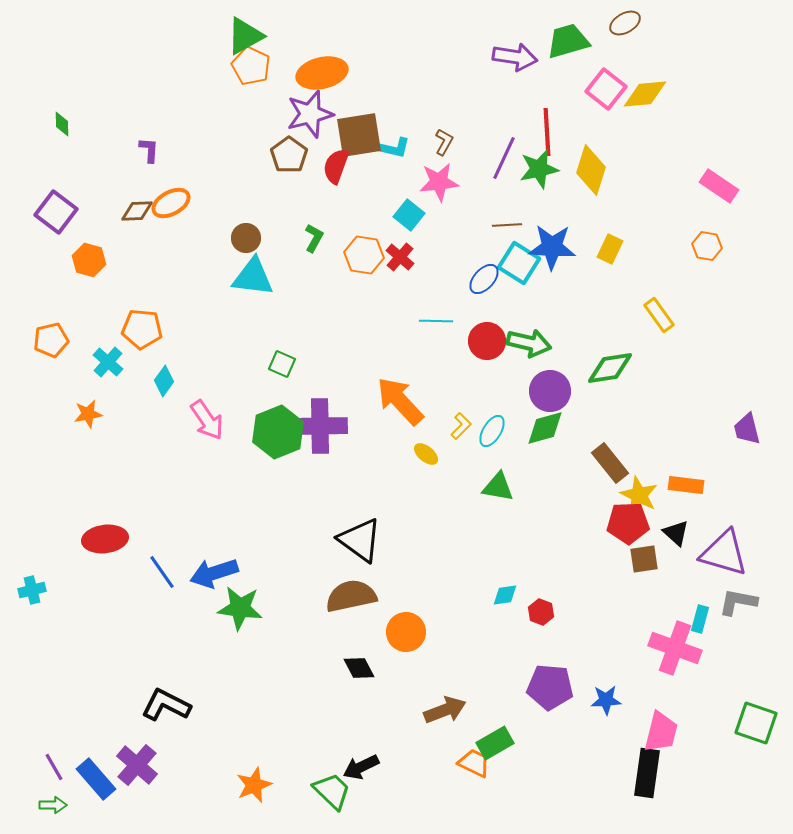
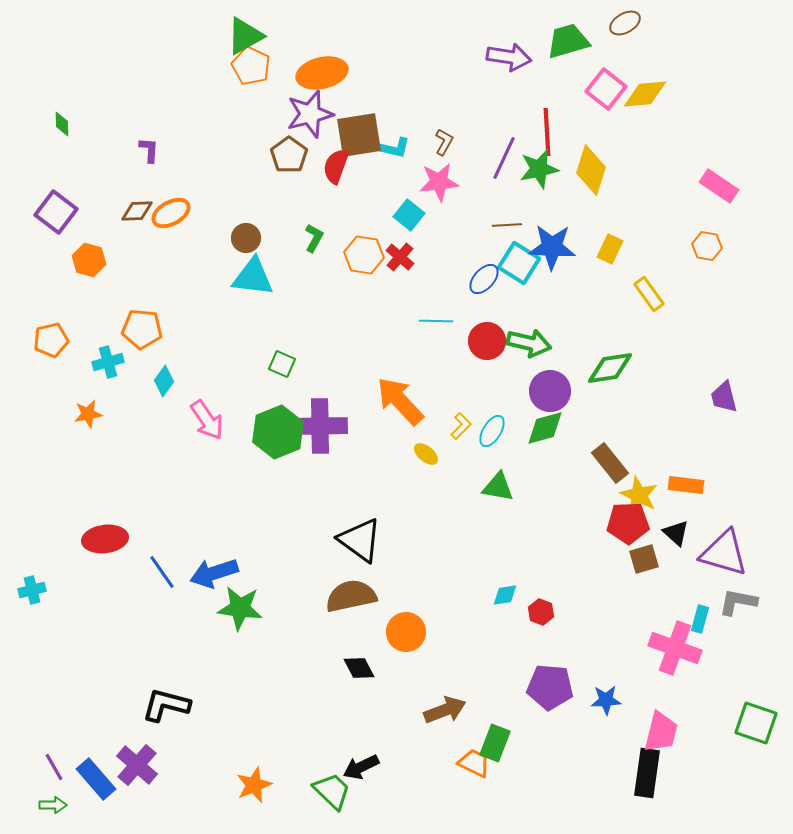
purple arrow at (515, 57): moved 6 px left
orange ellipse at (171, 203): moved 10 px down
yellow rectangle at (659, 315): moved 10 px left, 21 px up
cyan cross at (108, 362): rotated 32 degrees clockwise
purple trapezoid at (747, 429): moved 23 px left, 32 px up
brown square at (644, 559): rotated 8 degrees counterclockwise
black L-shape at (166, 705): rotated 12 degrees counterclockwise
green rectangle at (495, 743): rotated 39 degrees counterclockwise
